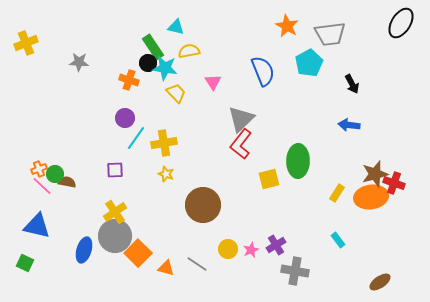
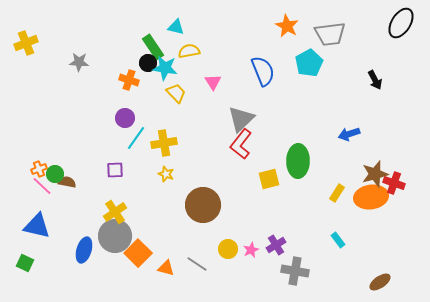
black arrow at (352, 84): moved 23 px right, 4 px up
blue arrow at (349, 125): moved 9 px down; rotated 25 degrees counterclockwise
